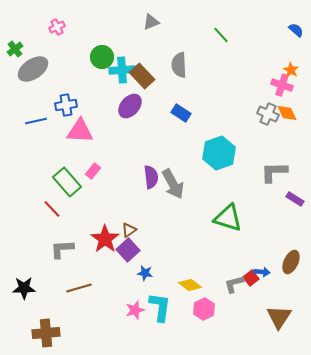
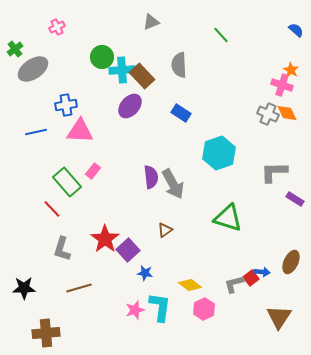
blue line at (36, 121): moved 11 px down
brown triangle at (129, 230): moved 36 px right
gray L-shape at (62, 249): rotated 70 degrees counterclockwise
